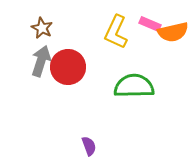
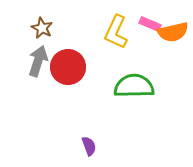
gray arrow: moved 3 px left
